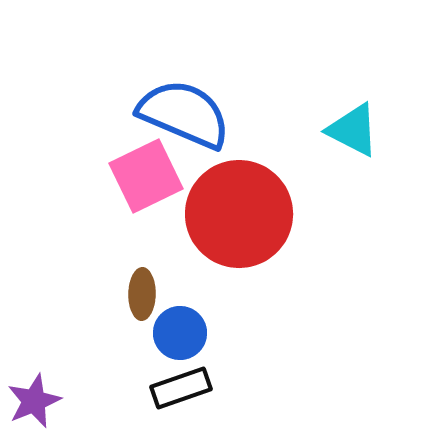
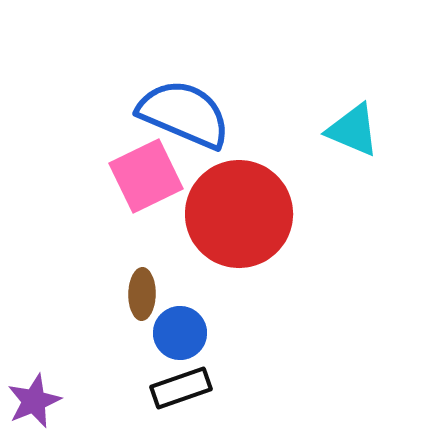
cyan triangle: rotated 4 degrees counterclockwise
